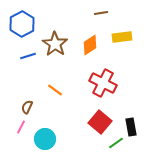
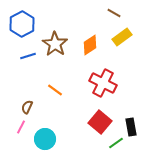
brown line: moved 13 px right; rotated 40 degrees clockwise
yellow rectangle: rotated 30 degrees counterclockwise
